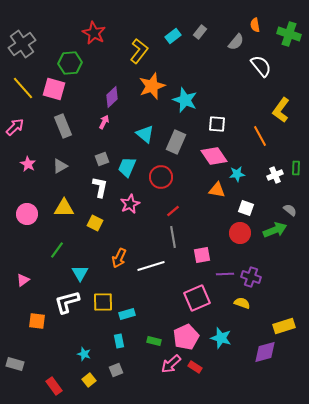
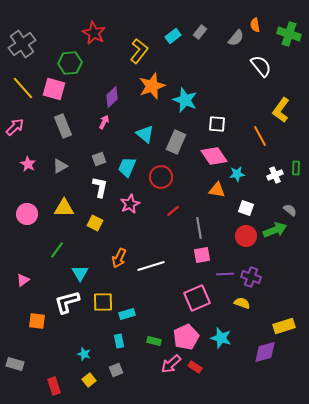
gray semicircle at (236, 42): moved 4 px up
gray square at (102, 159): moved 3 px left
red circle at (240, 233): moved 6 px right, 3 px down
gray line at (173, 237): moved 26 px right, 9 px up
red rectangle at (54, 386): rotated 18 degrees clockwise
